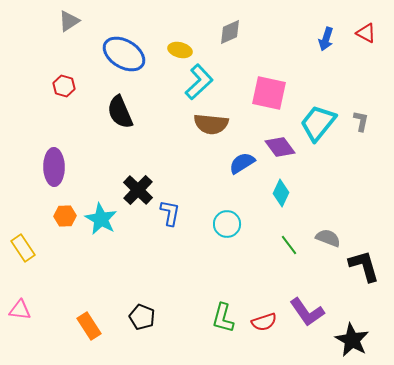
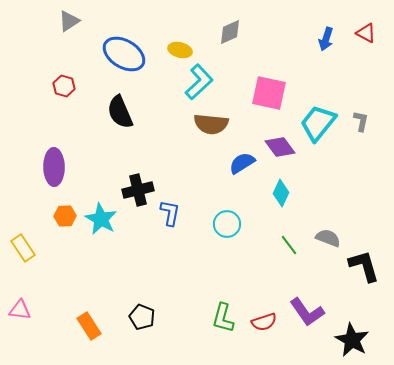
black cross: rotated 32 degrees clockwise
